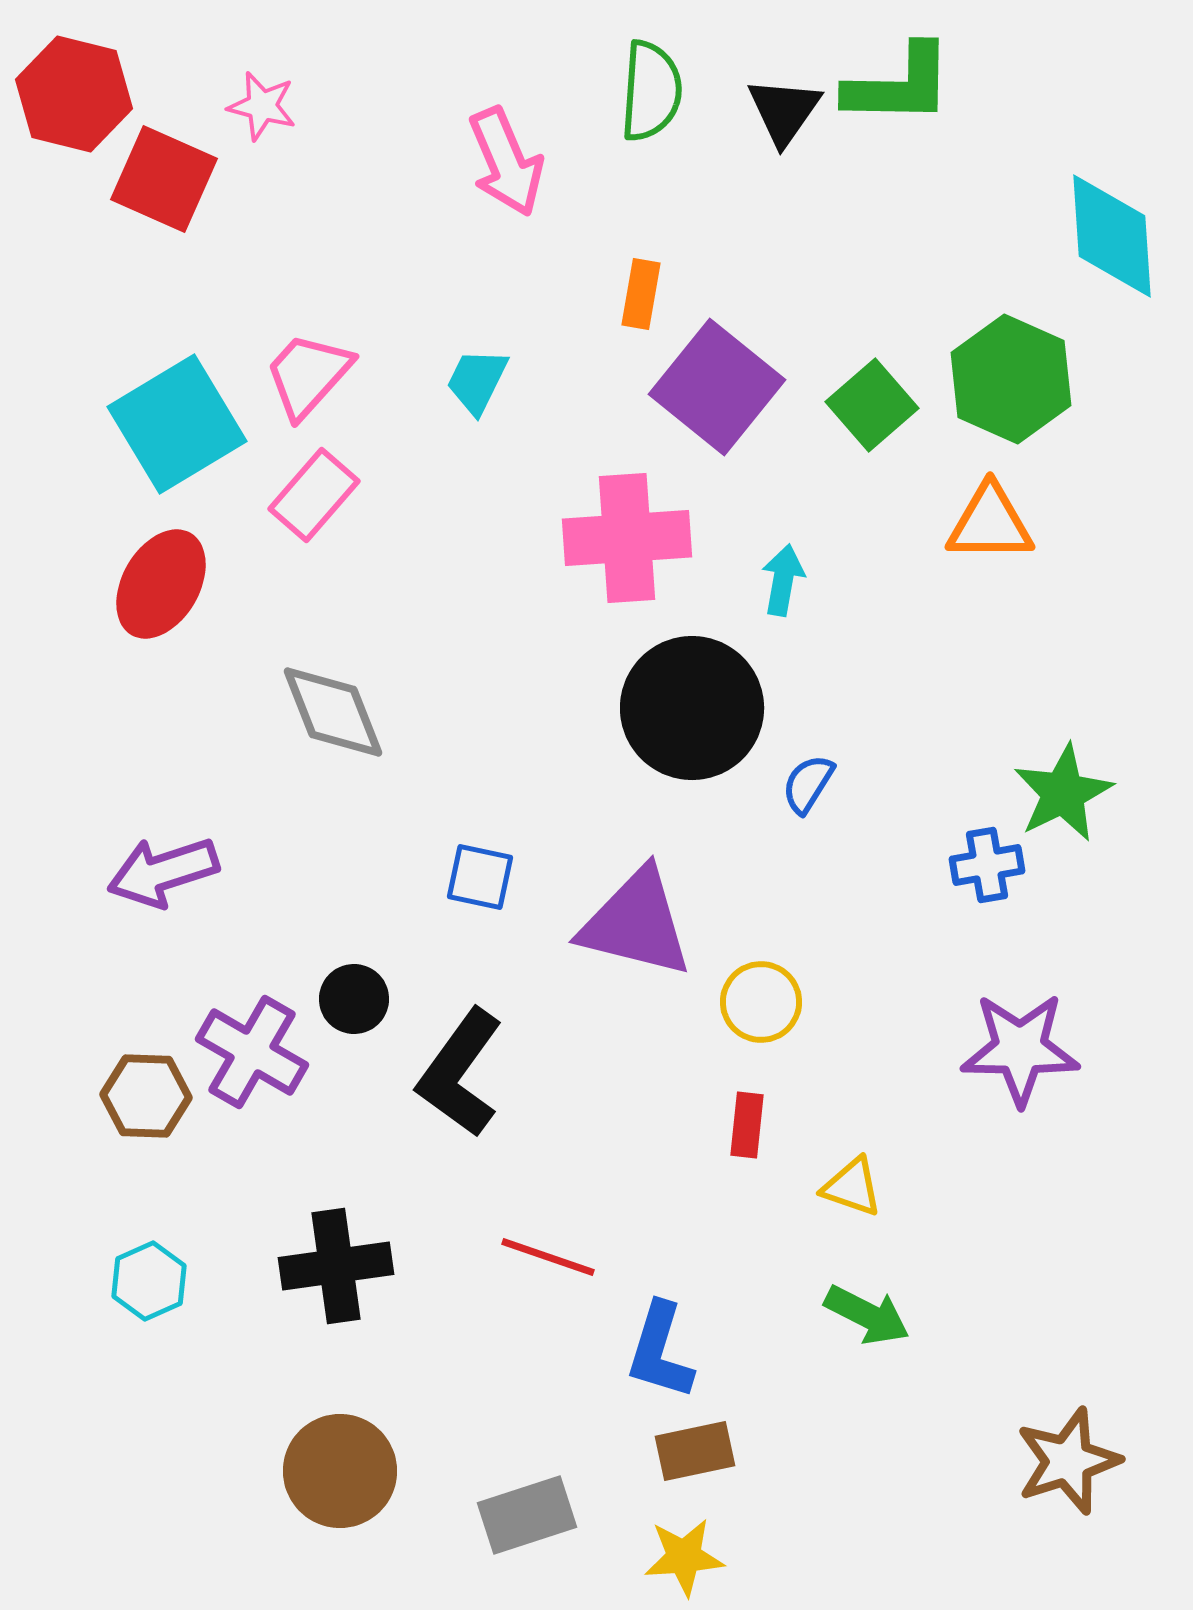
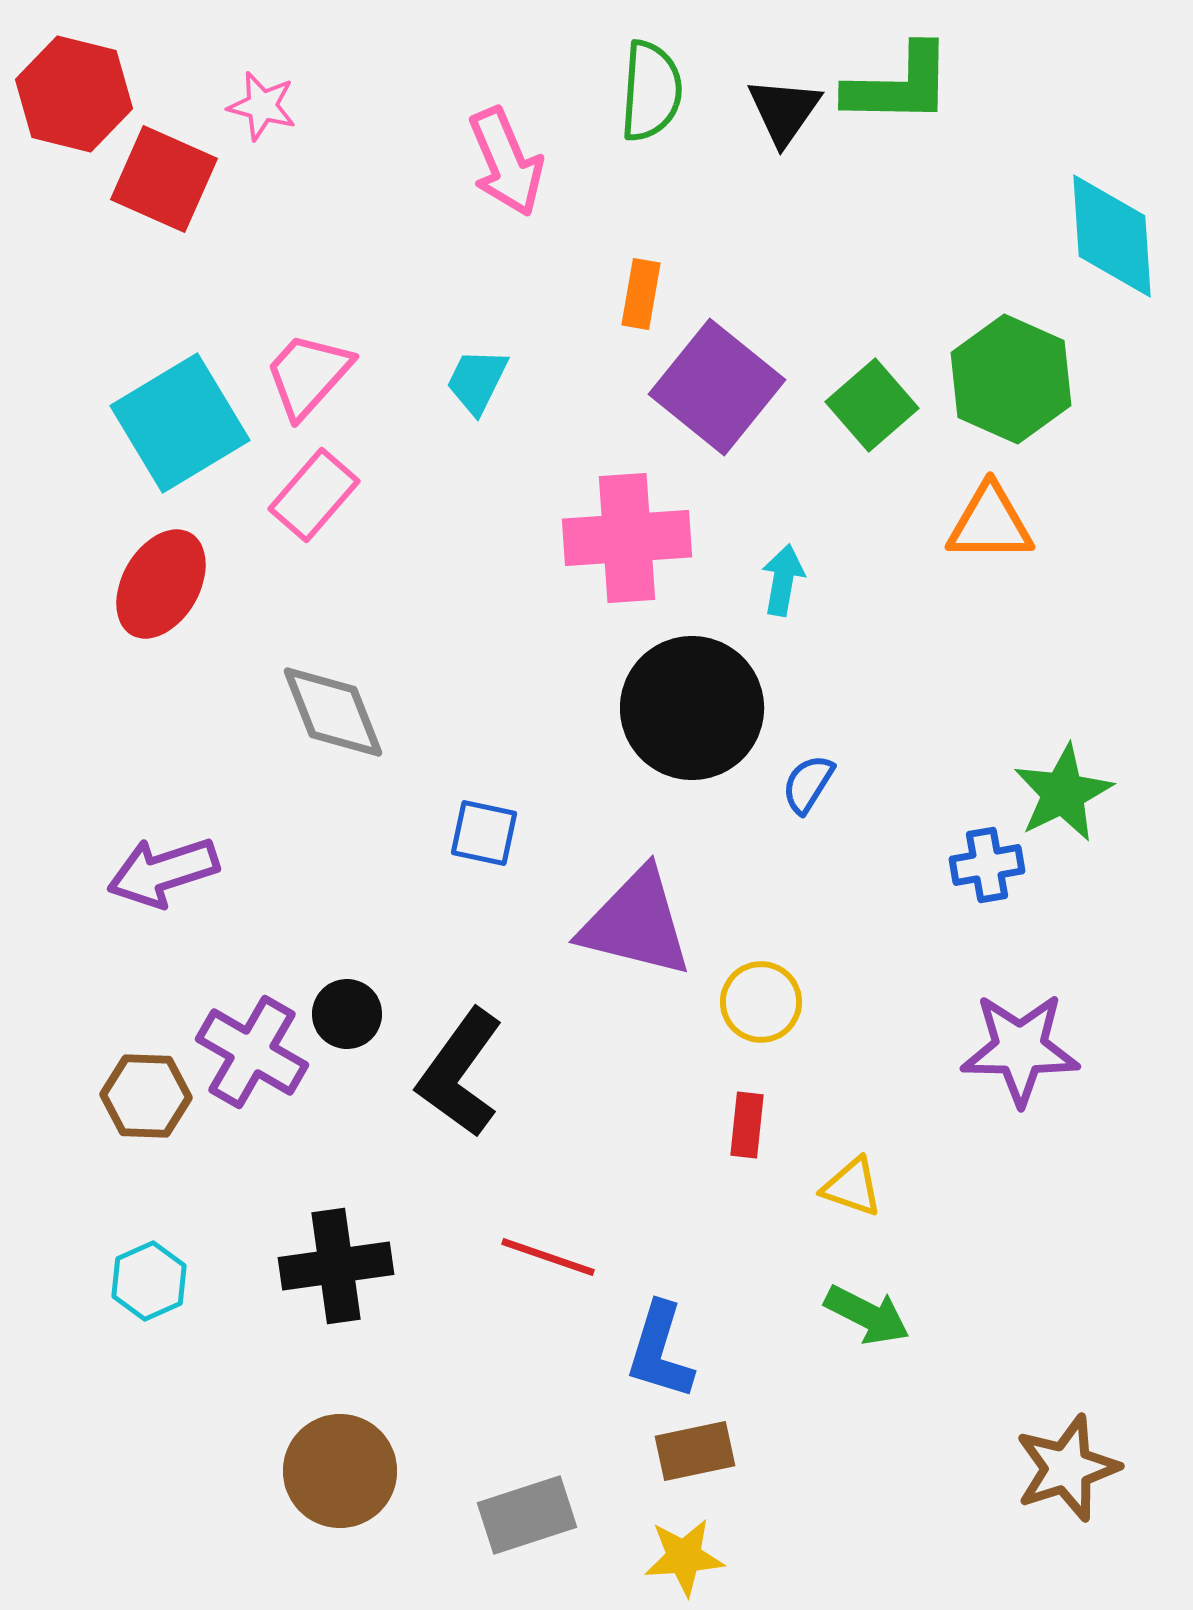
cyan square at (177, 424): moved 3 px right, 1 px up
blue square at (480, 877): moved 4 px right, 44 px up
black circle at (354, 999): moved 7 px left, 15 px down
brown star at (1068, 1461): moved 1 px left, 7 px down
